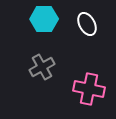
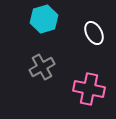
cyan hexagon: rotated 16 degrees counterclockwise
white ellipse: moved 7 px right, 9 px down
